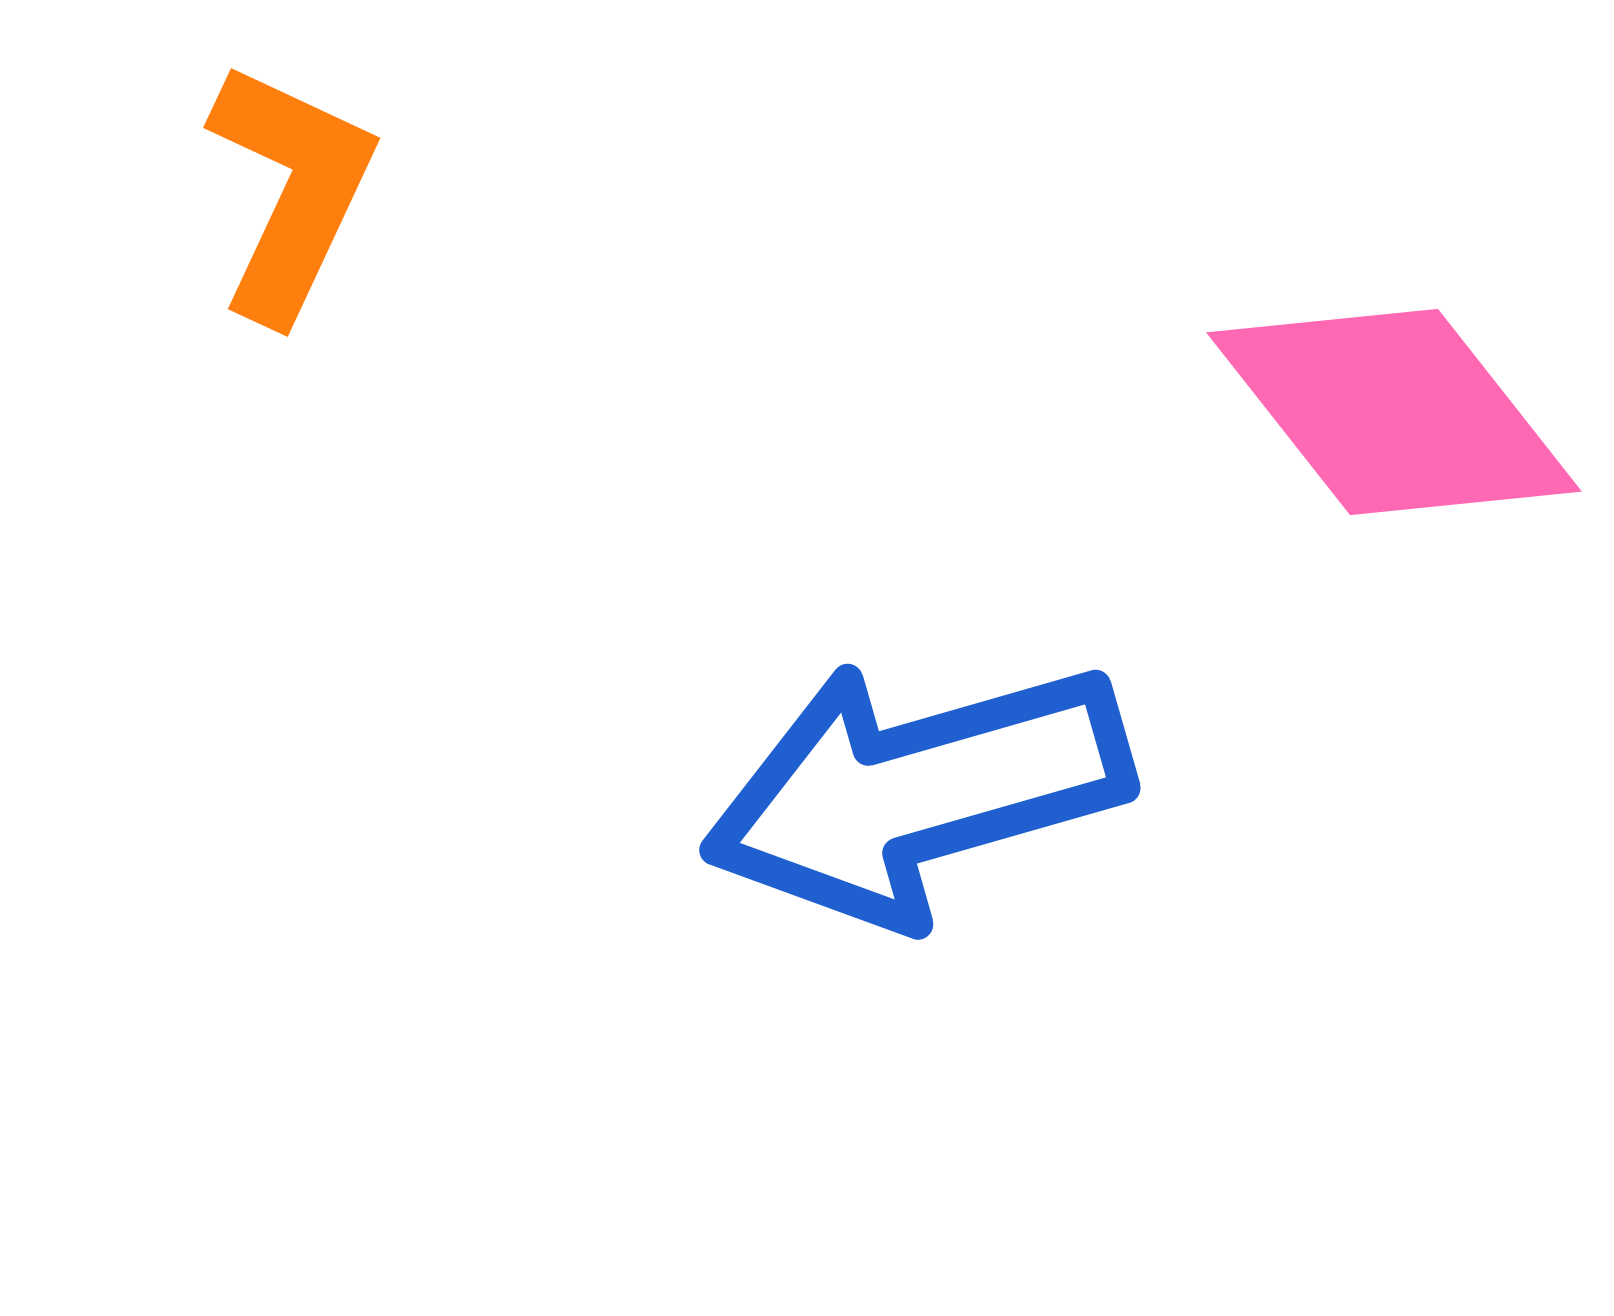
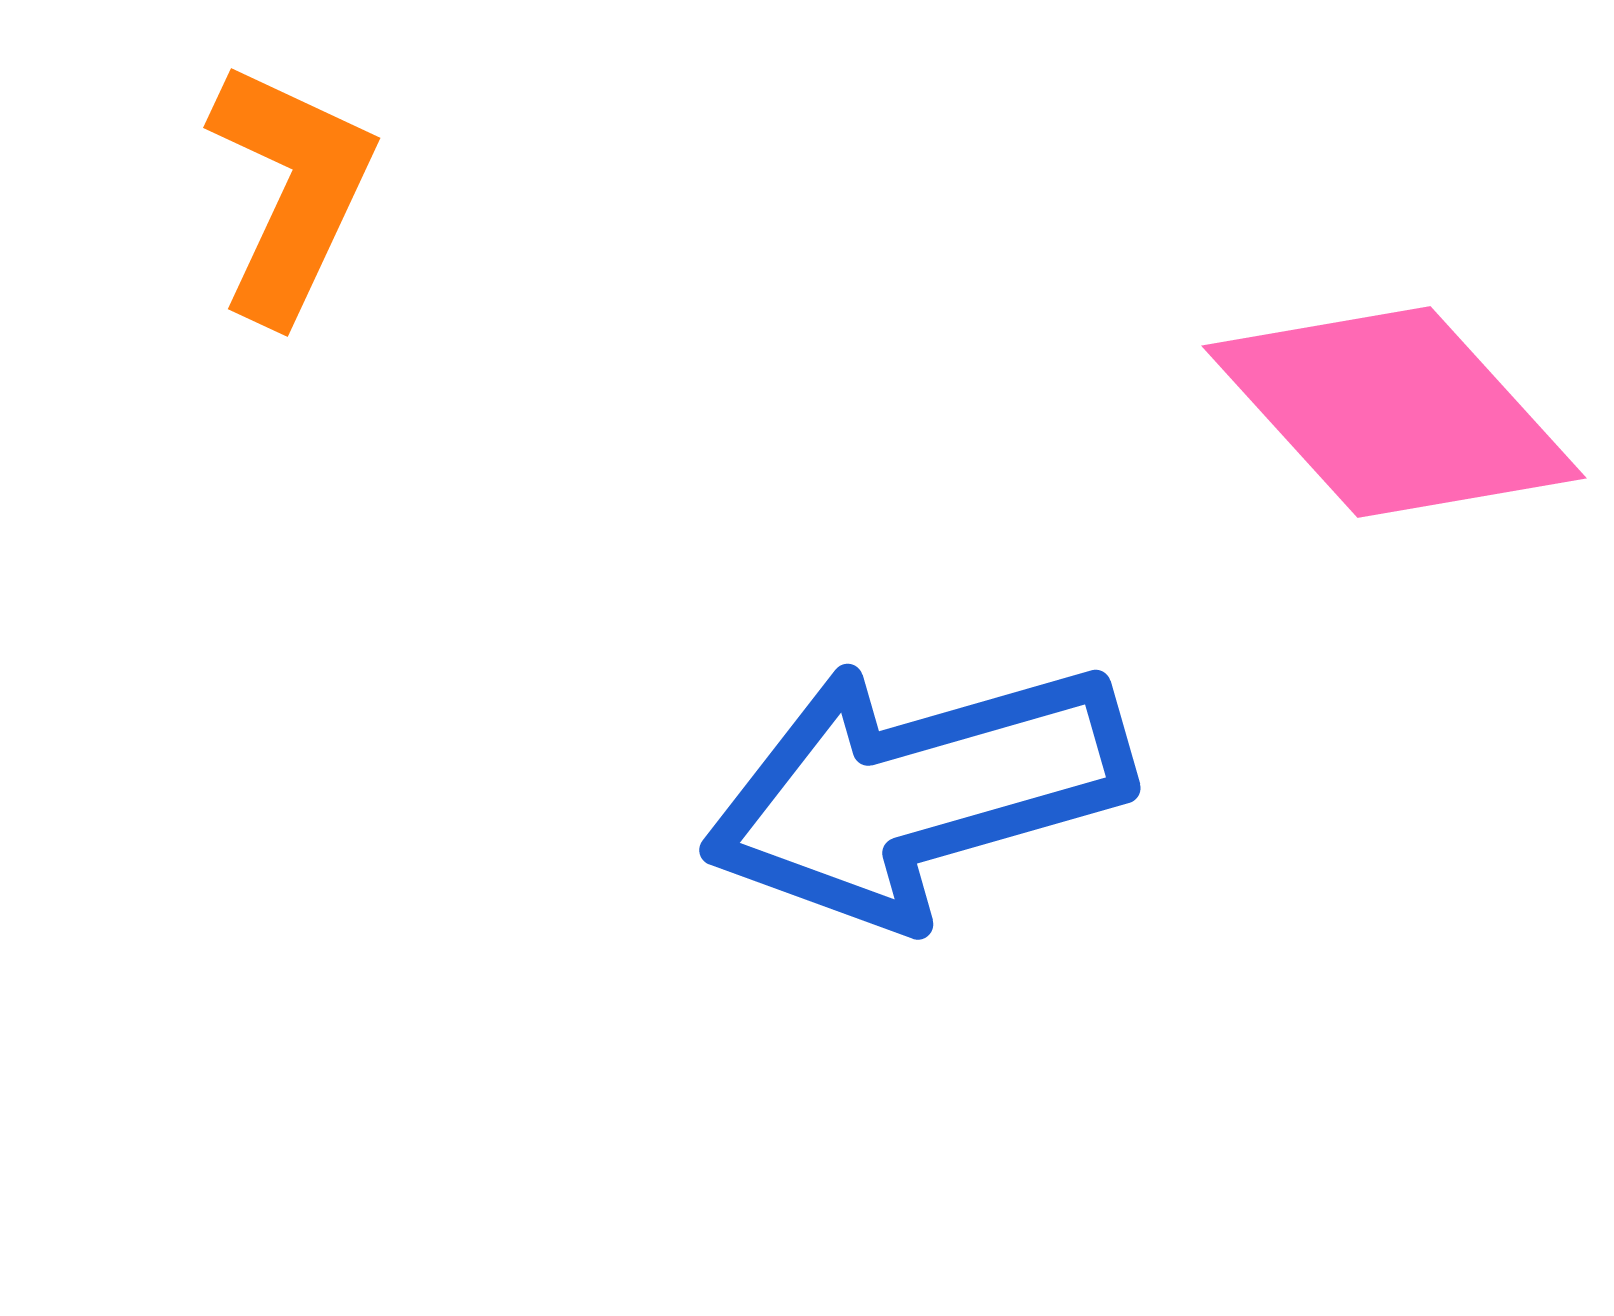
pink diamond: rotated 4 degrees counterclockwise
